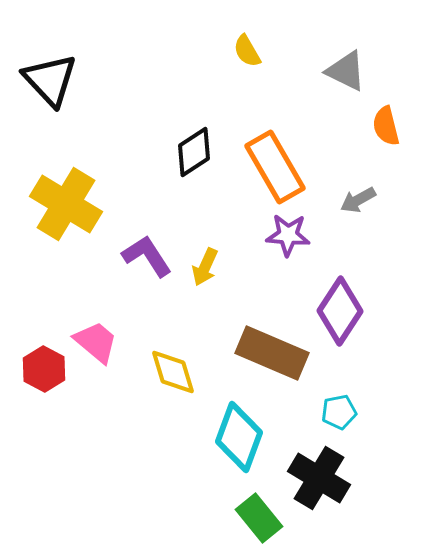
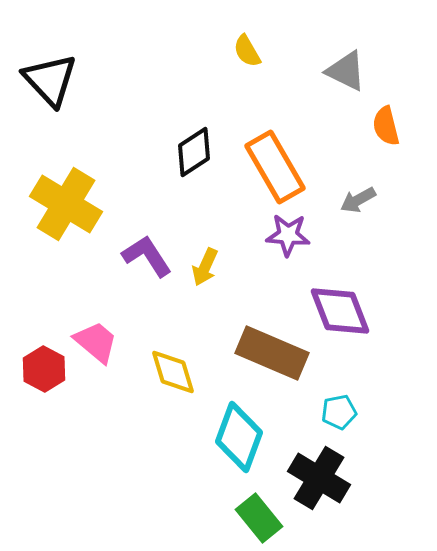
purple diamond: rotated 54 degrees counterclockwise
